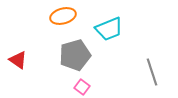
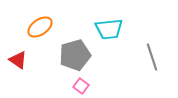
orange ellipse: moved 23 px left, 11 px down; rotated 20 degrees counterclockwise
cyan trapezoid: rotated 16 degrees clockwise
gray line: moved 15 px up
pink square: moved 1 px left, 1 px up
